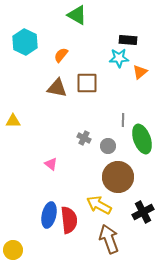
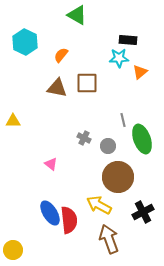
gray line: rotated 16 degrees counterclockwise
blue ellipse: moved 1 px right, 2 px up; rotated 45 degrees counterclockwise
